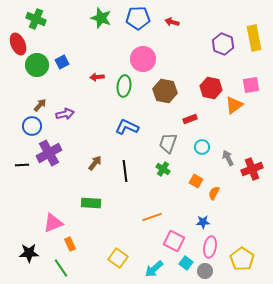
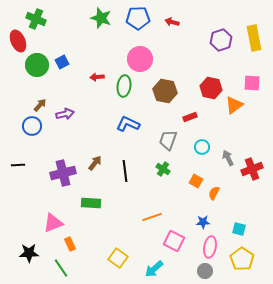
red ellipse at (18, 44): moved 3 px up
purple hexagon at (223, 44): moved 2 px left, 4 px up; rotated 20 degrees clockwise
pink circle at (143, 59): moved 3 px left
pink square at (251, 85): moved 1 px right, 2 px up; rotated 12 degrees clockwise
red rectangle at (190, 119): moved 2 px up
blue L-shape at (127, 127): moved 1 px right, 3 px up
gray trapezoid at (168, 143): moved 3 px up
purple cross at (49, 153): moved 14 px right, 20 px down; rotated 15 degrees clockwise
black line at (22, 165): moved 4 px left
cyan square at (186, 263): moved 53 px right, 34 px up; rotated 24 degrees counterclockwise
